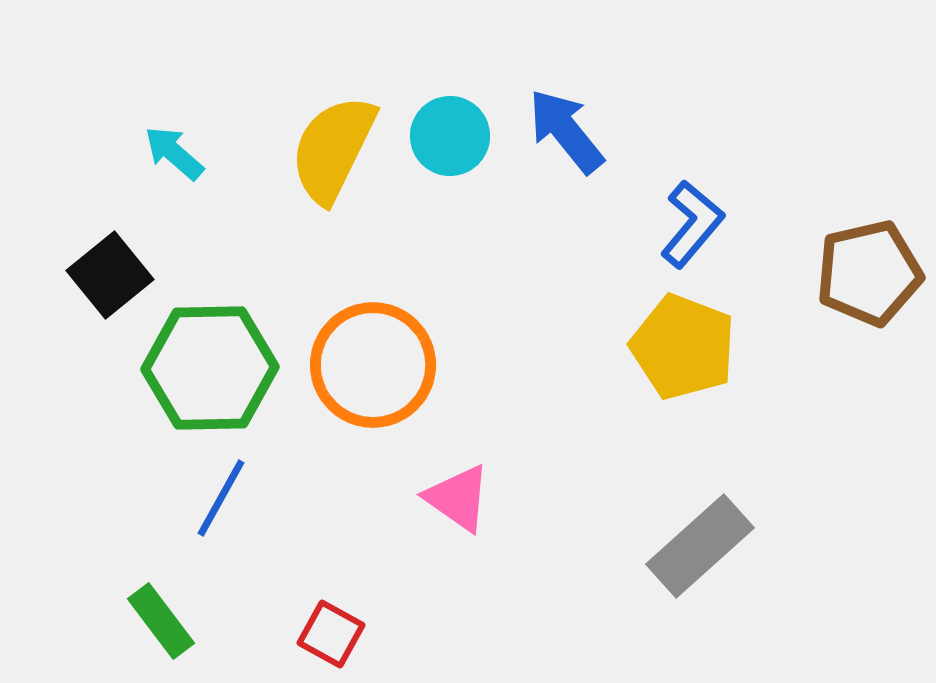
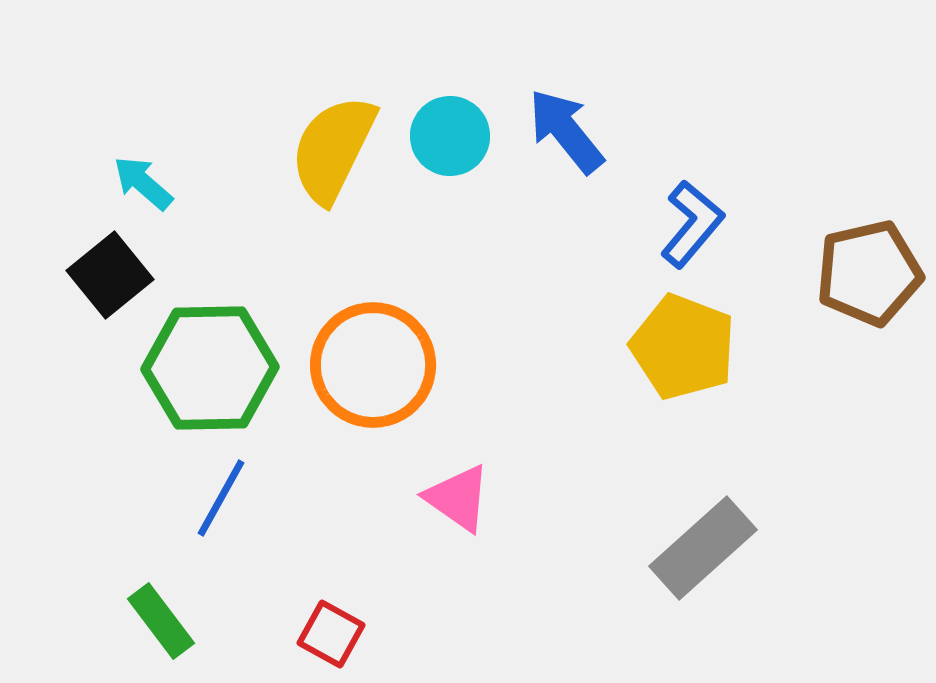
cyan arrow: moved 31 px left, 30 px down
gray rectangle: moved 3 px right, 2 px down
